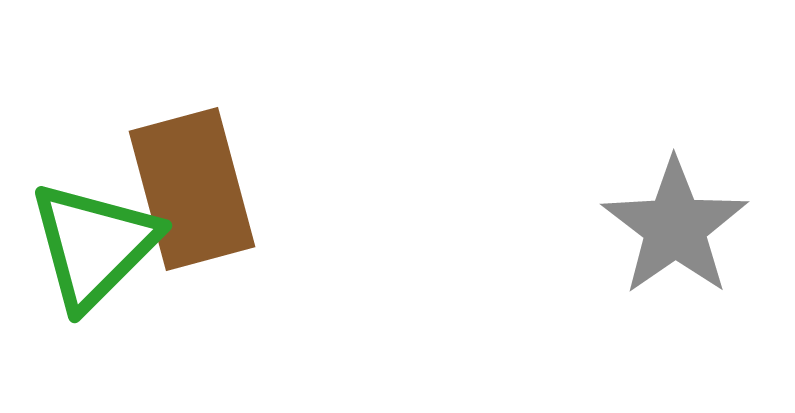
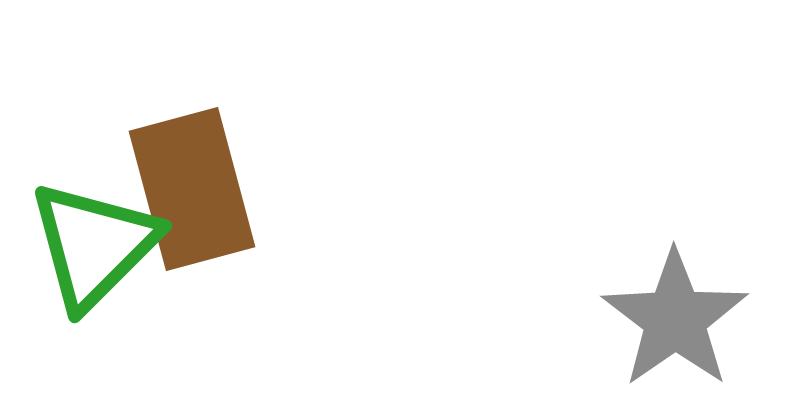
gray star: moved 92 px down
